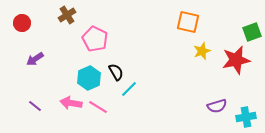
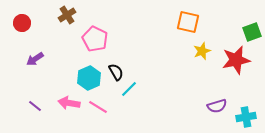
pink arrow: moved 2 px left
